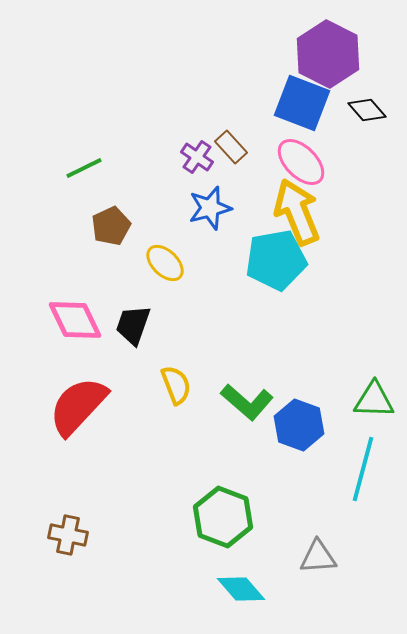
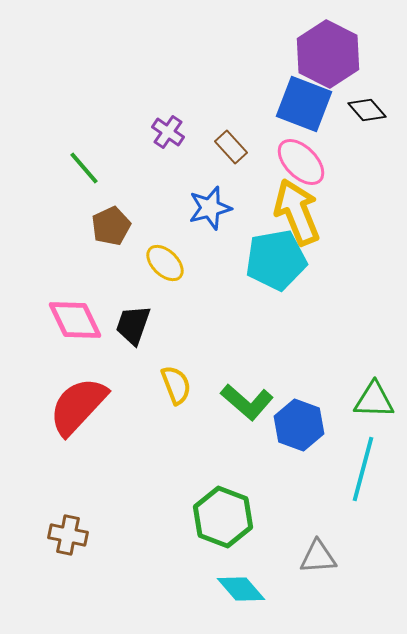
blue square: moved 2 px right, 1 px down
purple cross: moved 29 px left, 25 px up
green line: rotated 75 degrees clockwise
